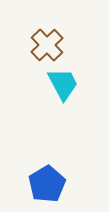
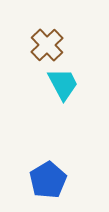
blue pentagon: moved 1 px right, 4 px up
